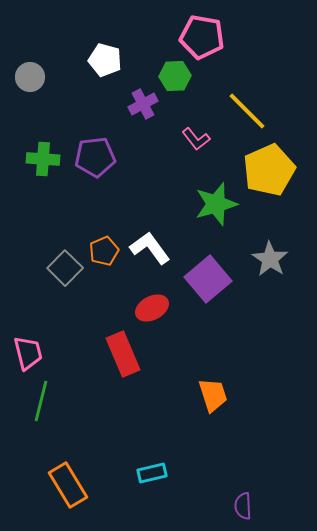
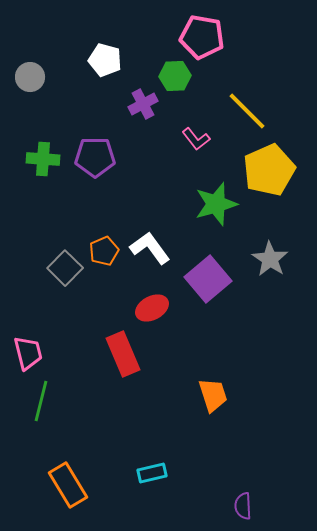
purple pentagon: rotated 6 degrees clockwise
